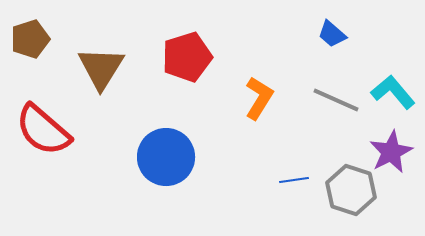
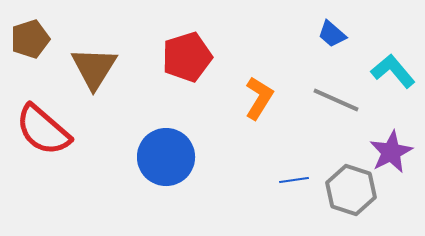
brown triangle: moved 7 px left
cyan L-shape: moved 21 px up
